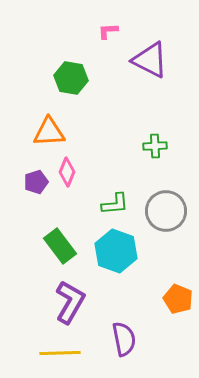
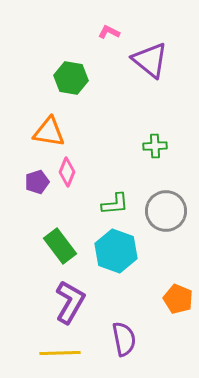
pink L-shape: moved 1 px right, 1 px down; rotated 30 degrees clockwise
purple triangle: rotated 12 degrees clockwise
orange triangle: rotated 12 degrees clockwise
purple pentagon: moved 1 px right
